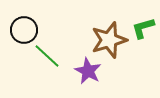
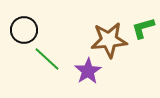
brown star: rotated 12 degrees clockwise
green line: moved 3 px down
purple star: rotated 12 degrees clockwise
